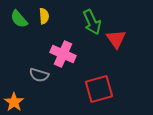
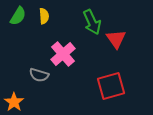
green semicircle: moved 1 px left, 3 px up; rotated 108 degrees counterclockwise
pink cross: rotated 25 degrees clockwise
red square: moved 12 px right, 3 px up
